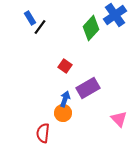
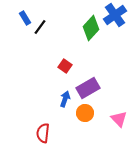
blue rectangle: moved 5 px left
orange circle: moved 22 px right
